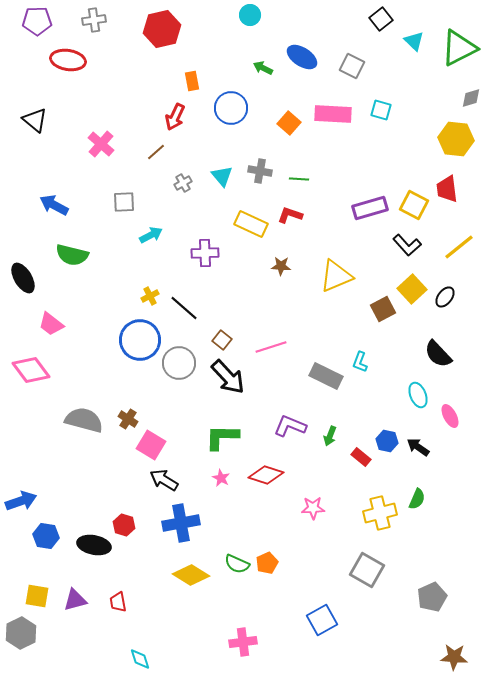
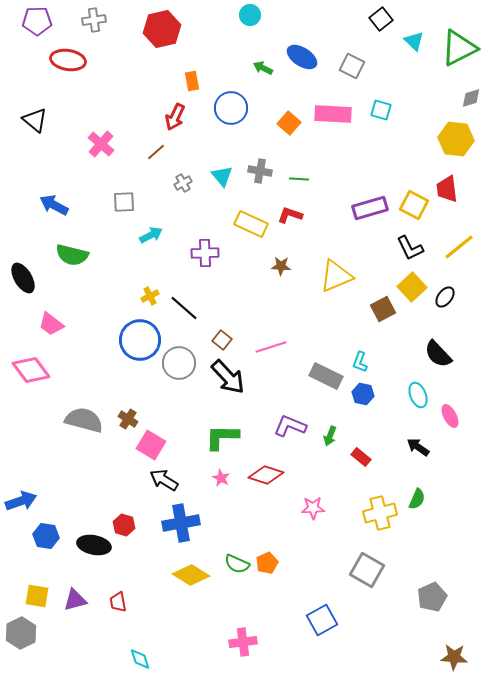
black L-shape at (407, 245): moved 3 px right, 3 px down; rotated 16 degrees clockwise
yellow square at (412, 289): moved 2 px up
blue hexagon at (387, 441): moved 24 px left, 47 px up
